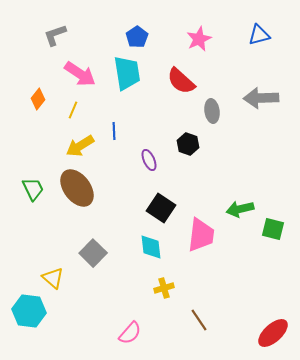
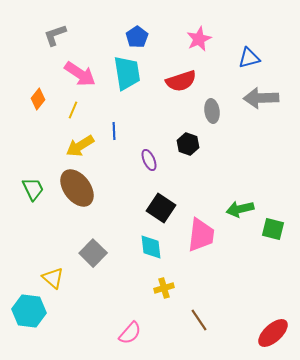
blue triangle: moved 10 px left, 23 px down
red semicircle: rotated 60 degrees counterclockwise
